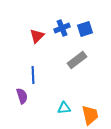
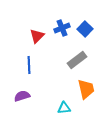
blue square: rotated 28 degrees counterclockwise
blue line: moved 4 px left, 10 px up
purple semicircle: rotated 91 degrees counterclockwise
orange trapezoid: moved 4 px left, 26 px up
